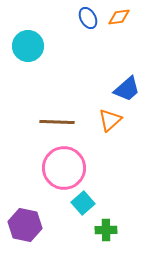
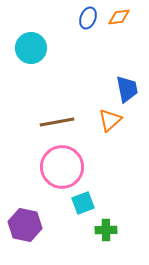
blue ellipse: rotated 50 degrees clockwise
cyan circle: moved 3 px right, 2 px down
blue trapezoid: rotated 60 degrees counterclockwise
brown line: rotated 12 degrees counterclockwise
pink circle: moved 2 px left, 1 px up
cyan square: rotated 20 degrees clockwise
